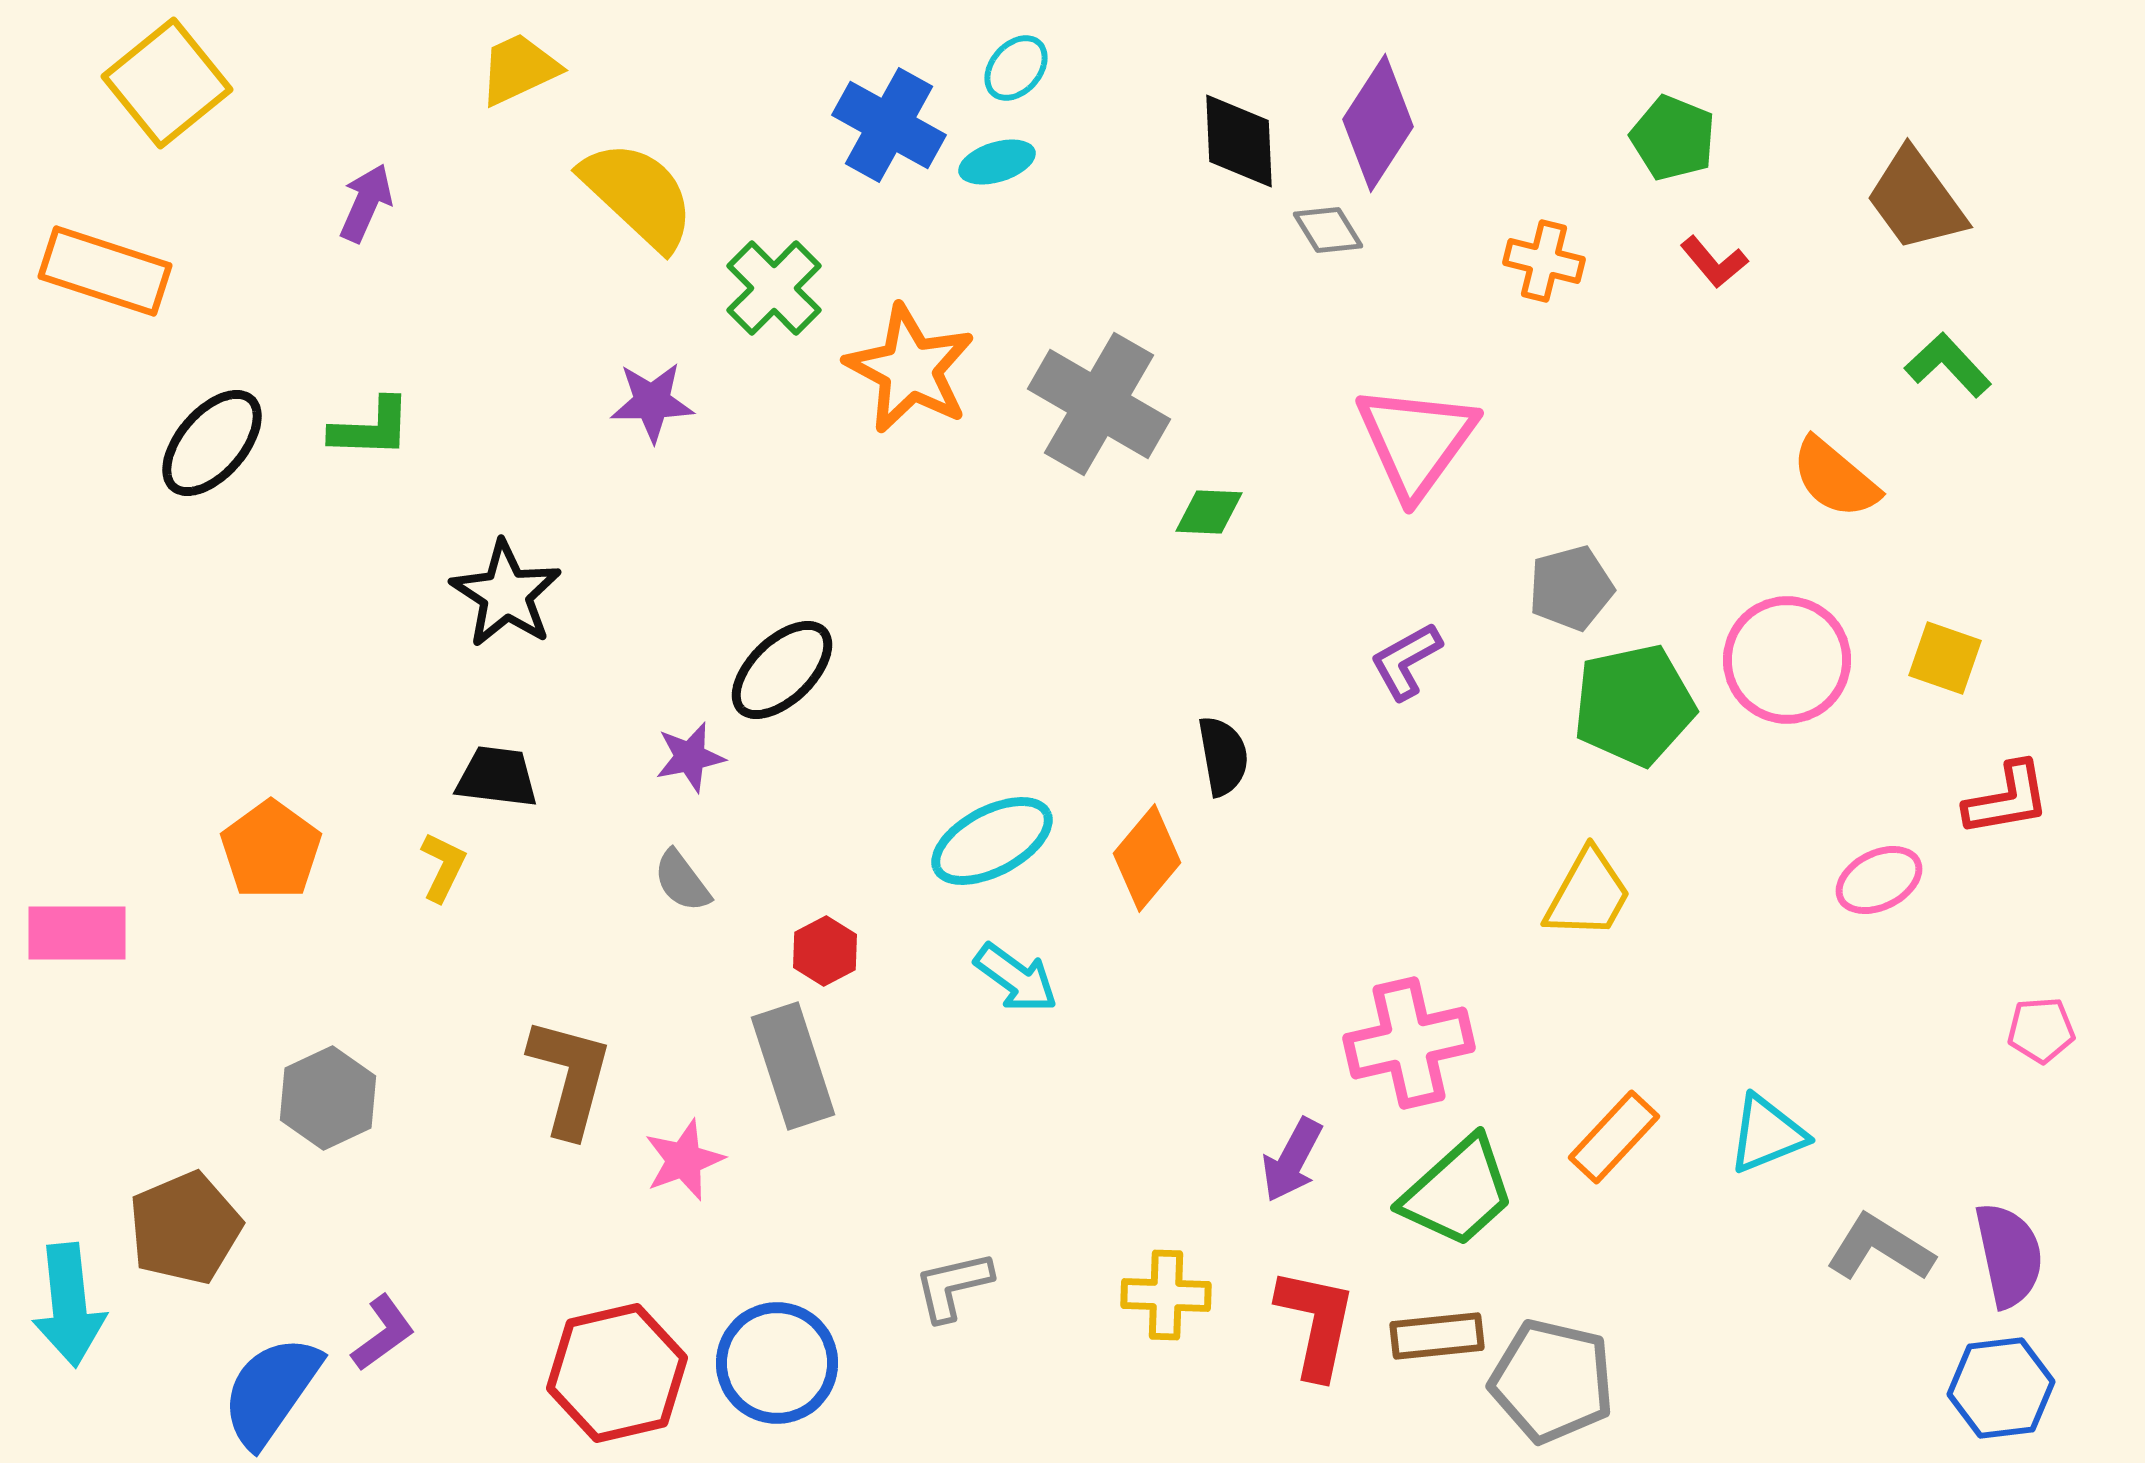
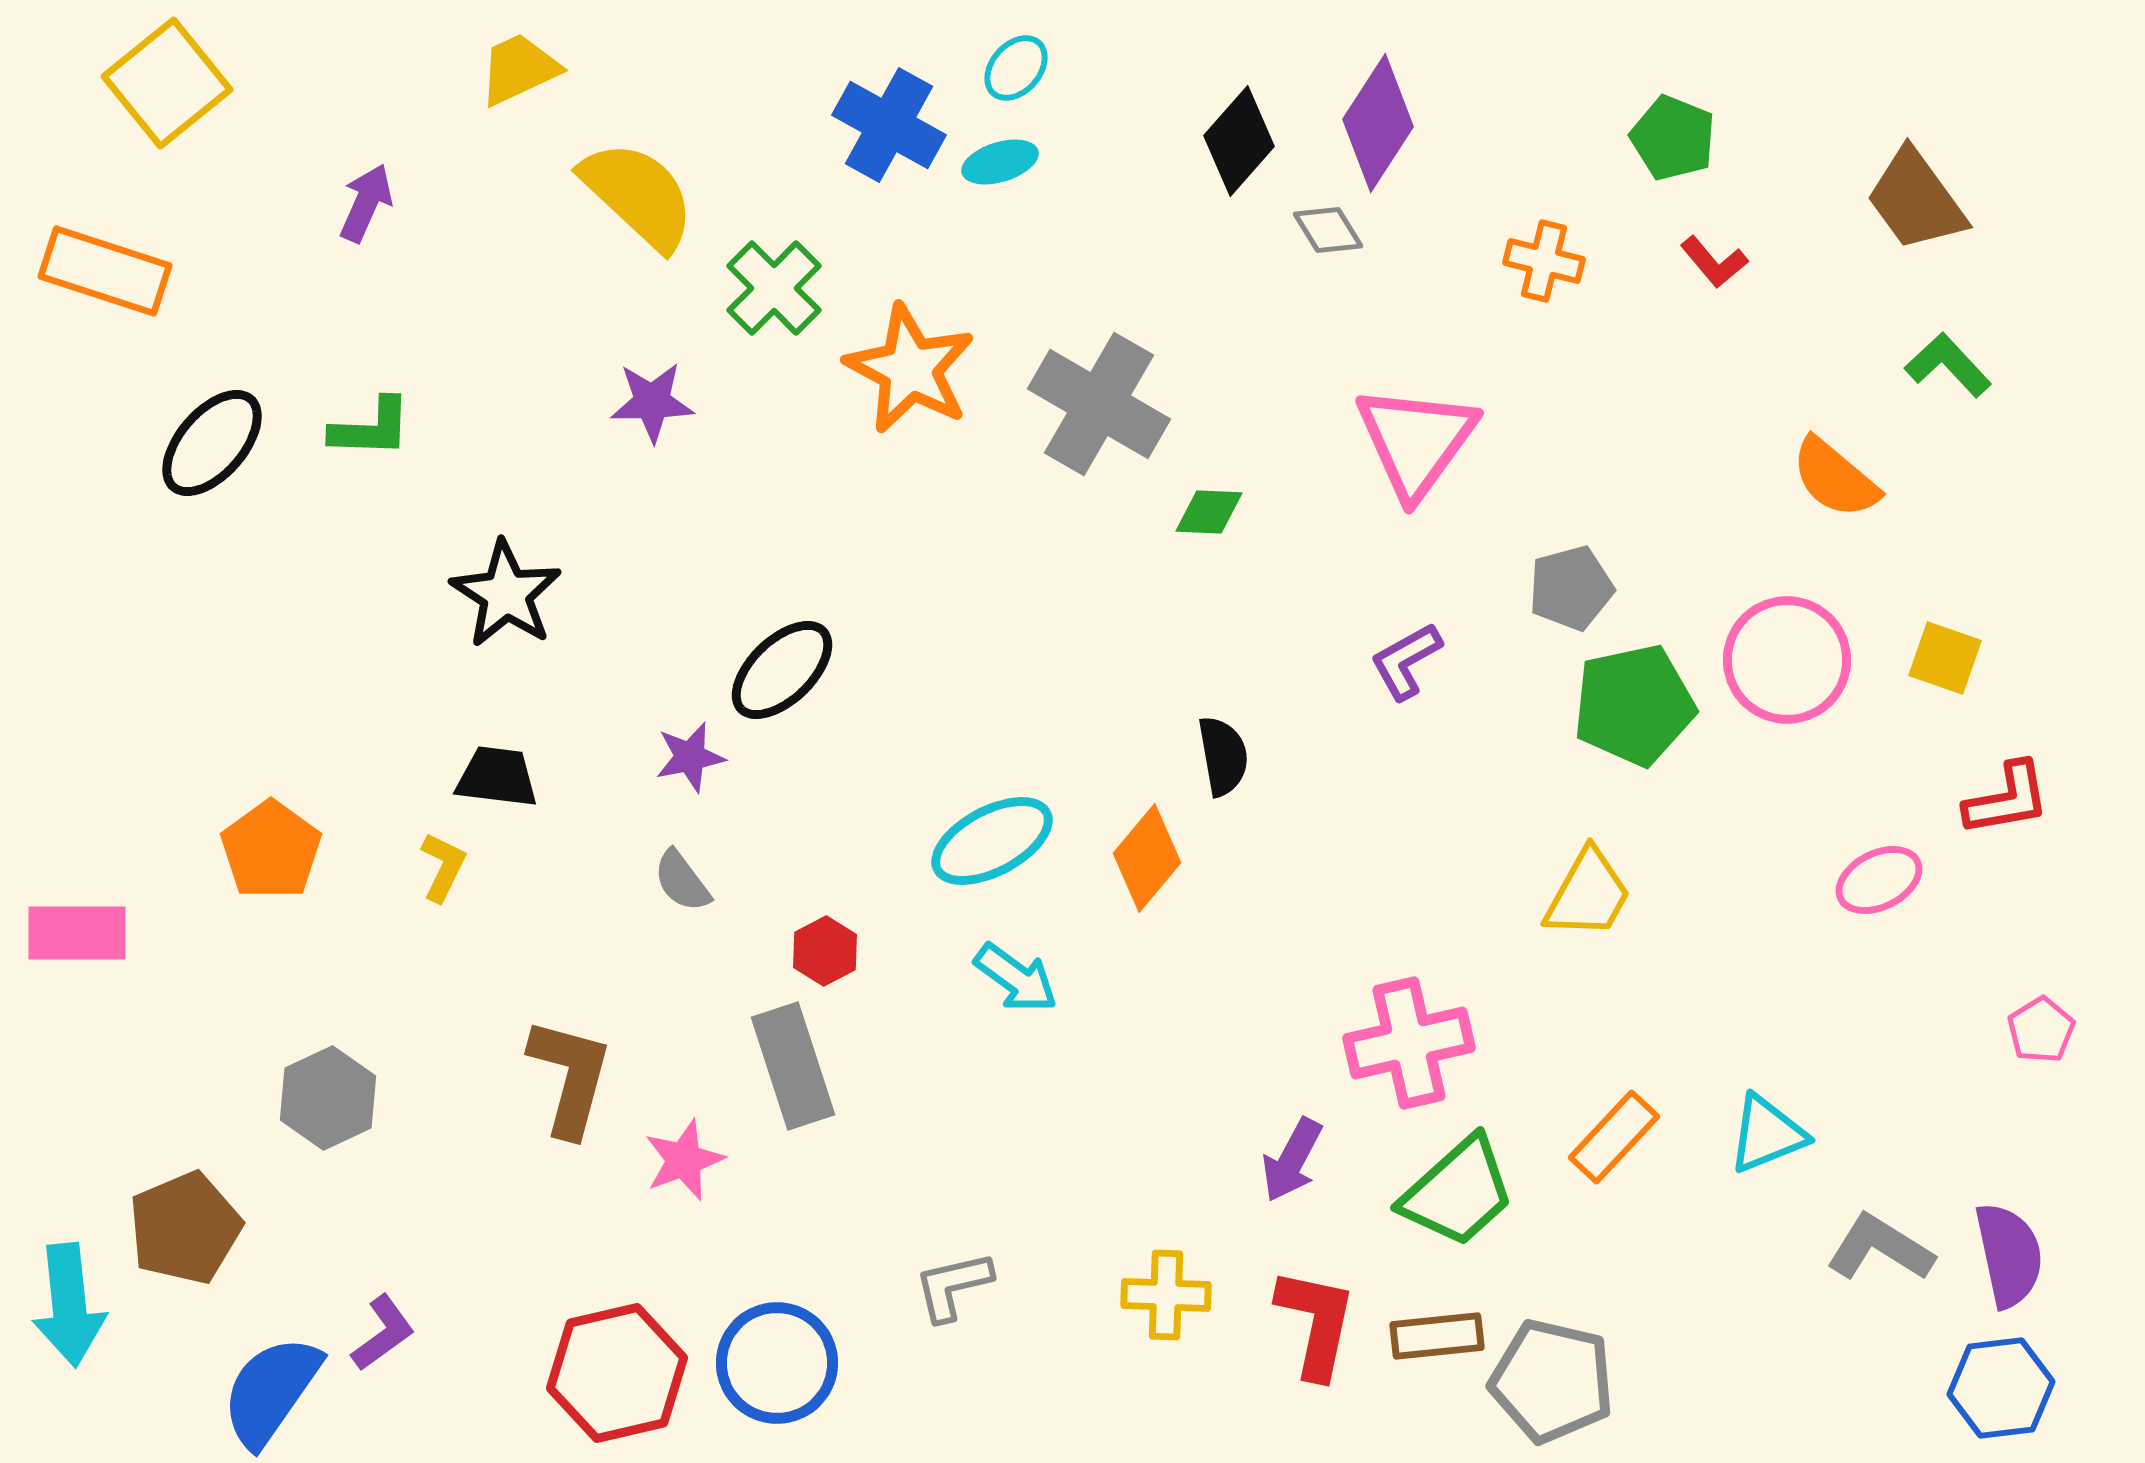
black diamond at (1239, 141): rotated 44 degrees clockwise
cyan ellipse at (997, 162): moved 3 px right
pink pentagon at (2041, 1030): rotated 28 degrees counterclockwise
